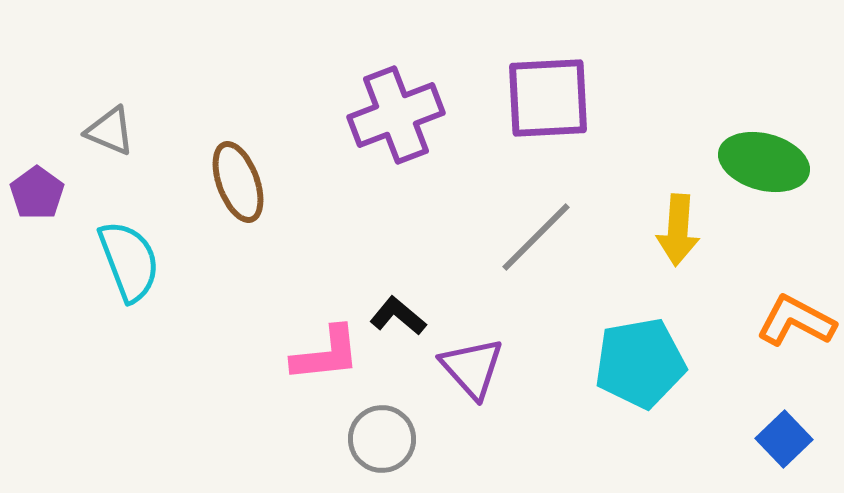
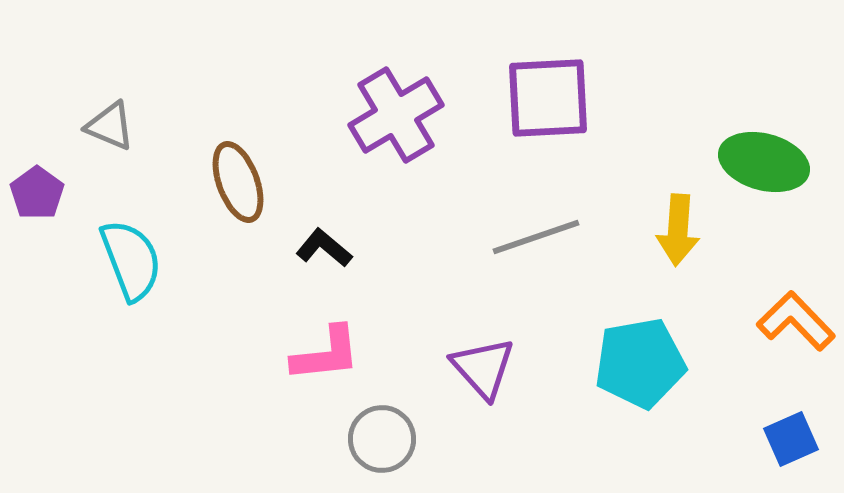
purple cross: rotated 10 degrees counterclockwise
gray triangle: moved 5 px up
gray line: rotated 26 degrees clockwise
cyan semicircle: moved 2 px right, 1 px up
black L-shape: moved 74 px left, 68 px up
orange L-shape: rotated 18 degrees clockwise
purple triangle: moved 11 px right
blue square: moved 7 px right; rotated 20 degrees clockwise
